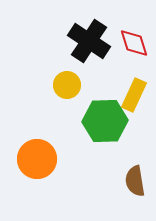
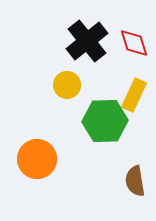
black cross: moved 2 px left; rotated 18 degrees clockwise
